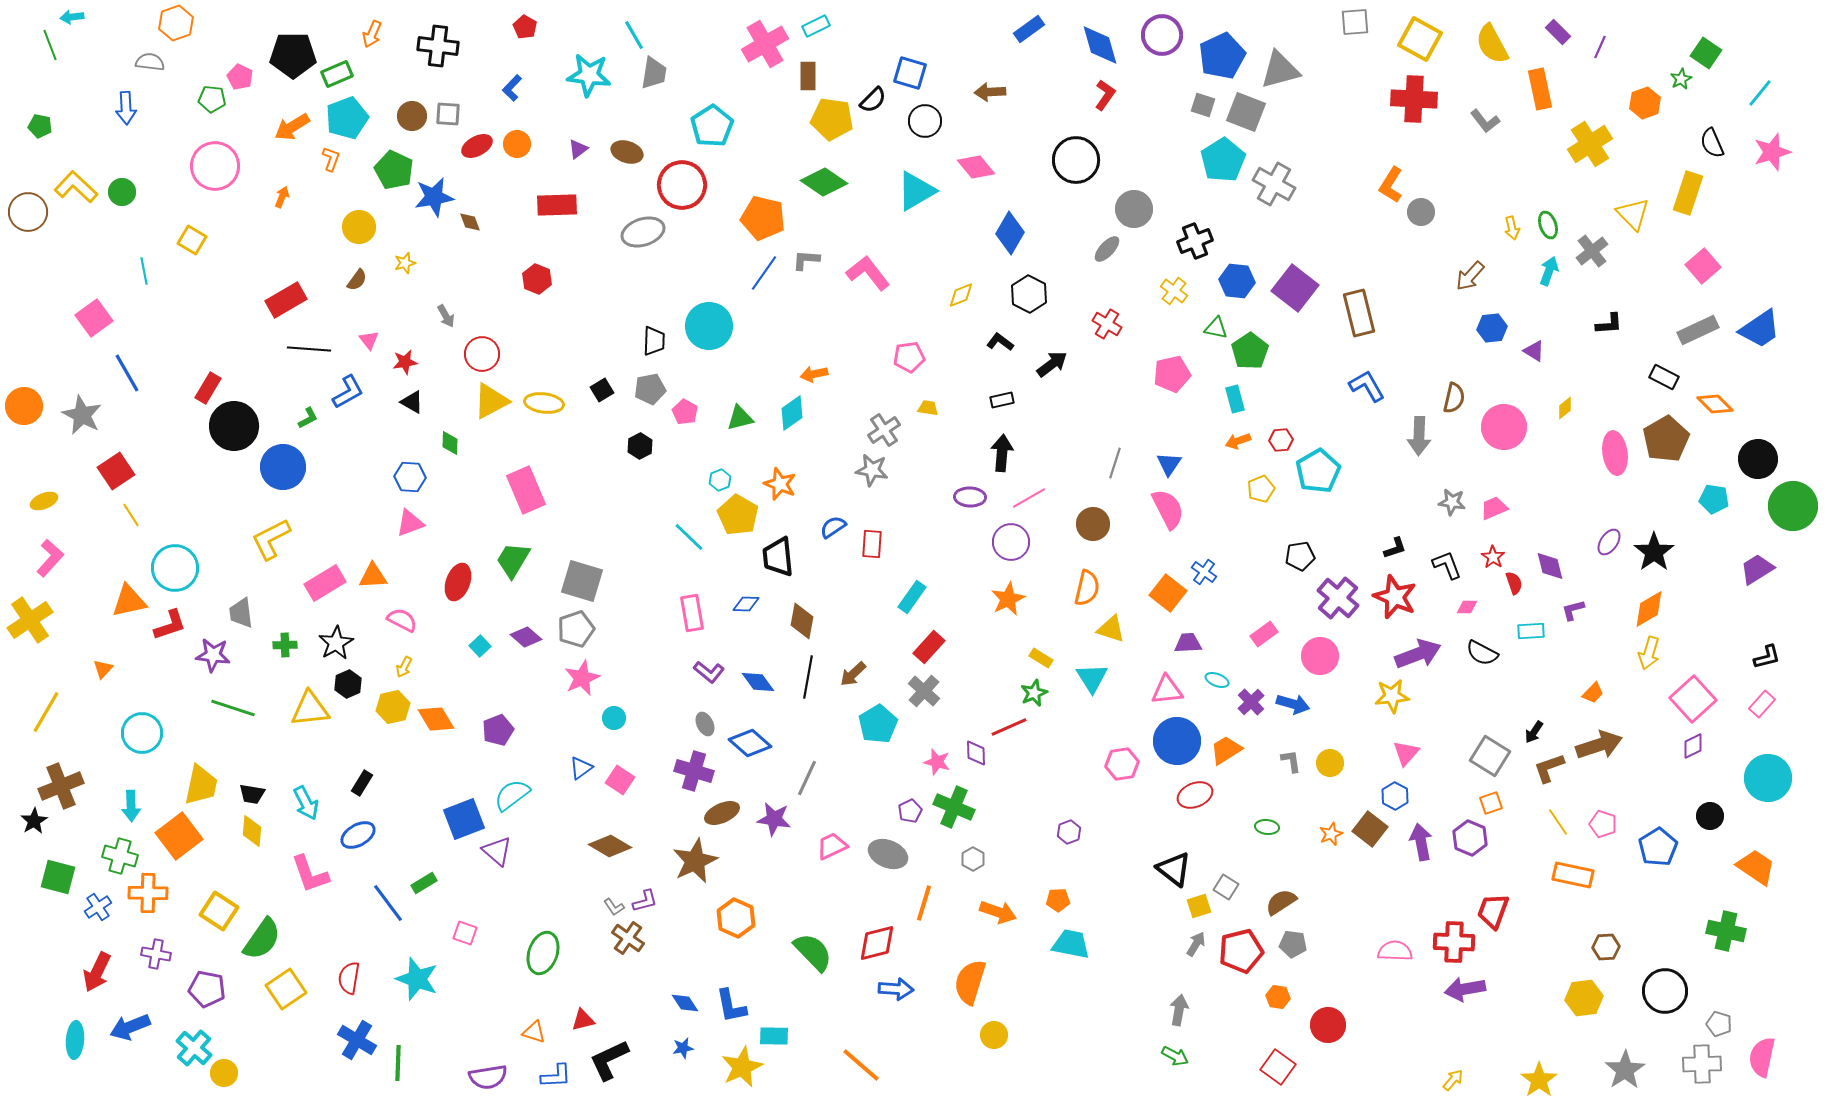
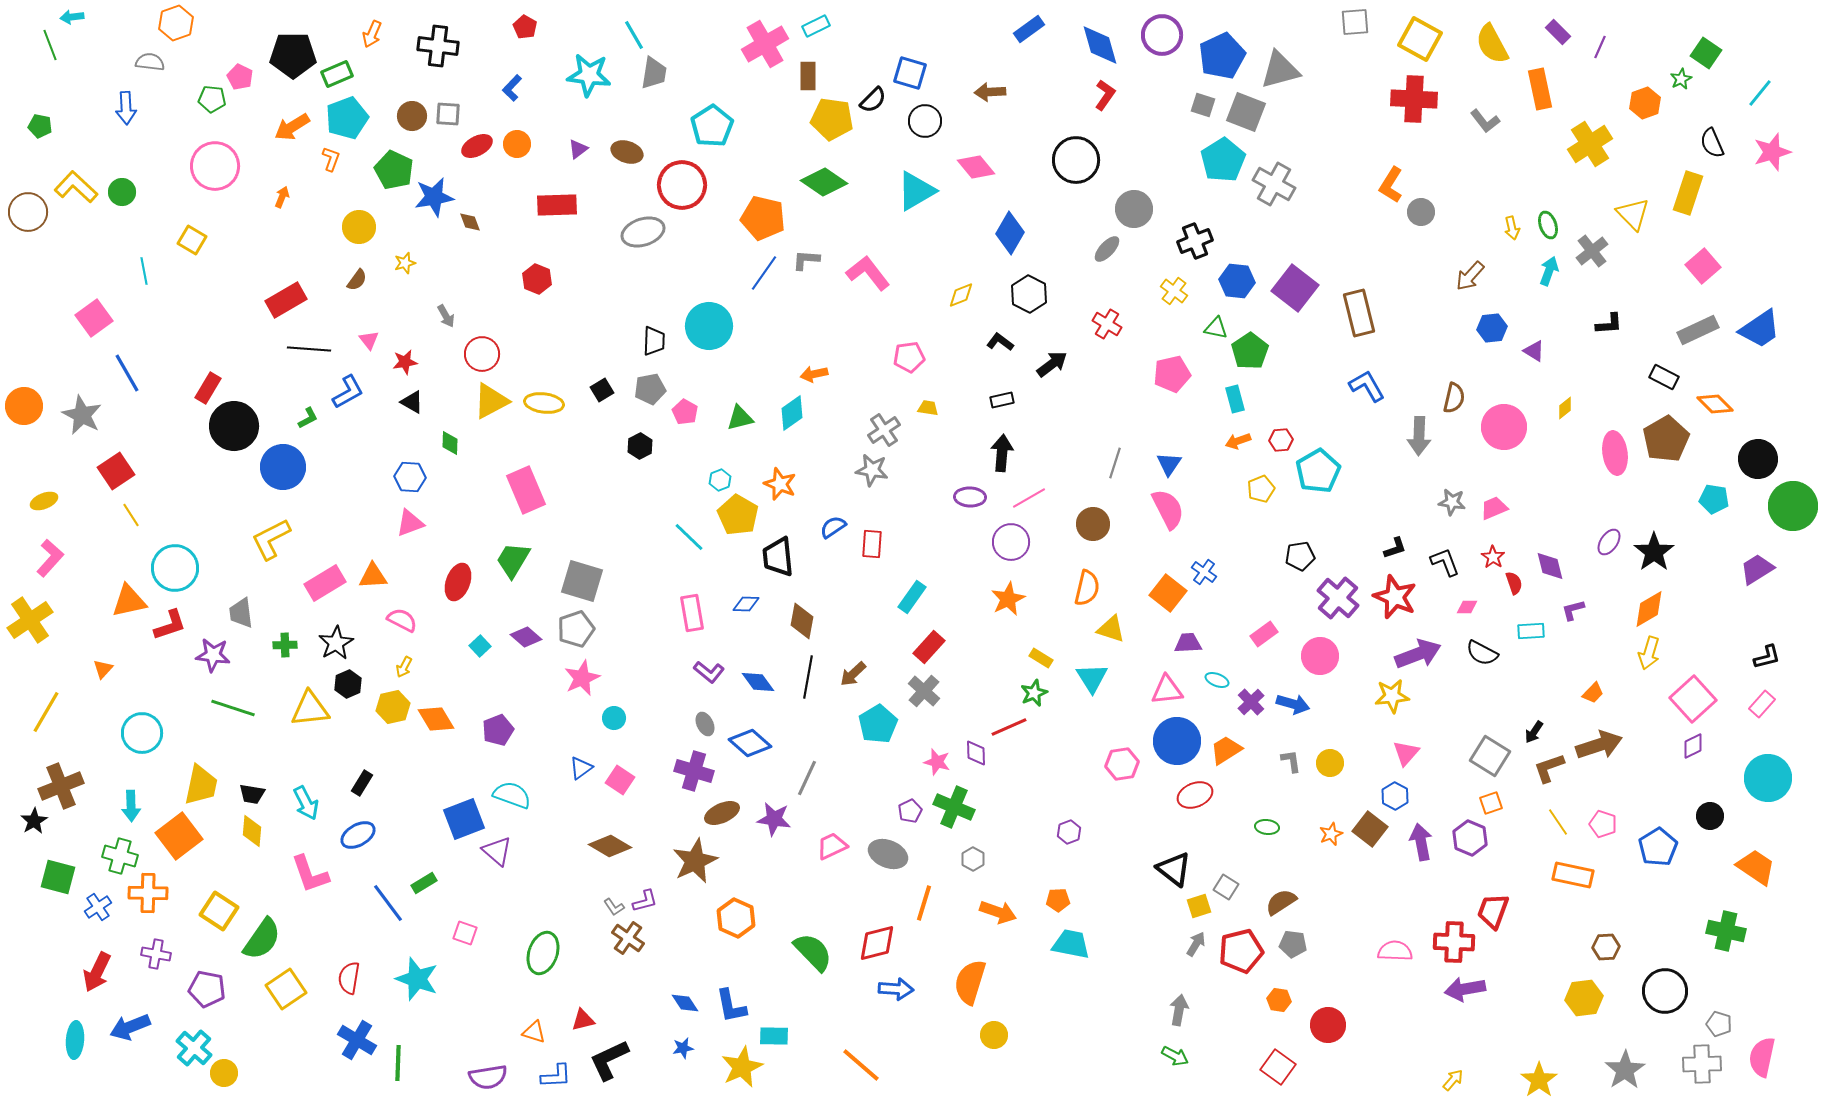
black L-shape at (1447, 565): moved 2 px left, 3 px up
cyan semicircle at (512, 795): rotated 57 degrees clockwise
orange hexagon at (1278, 997): moved 1 px right, 3 px down
